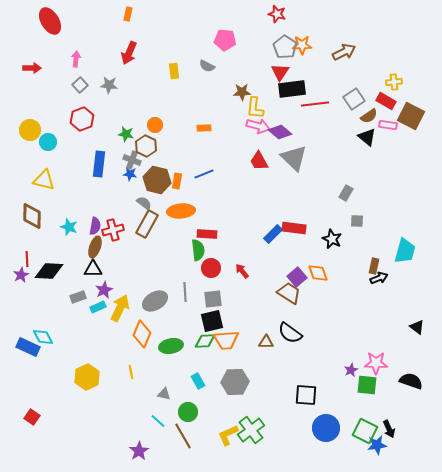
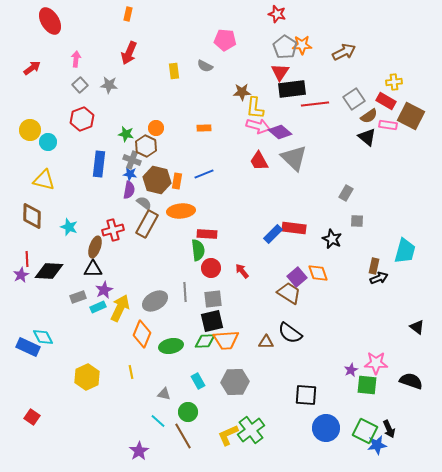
gray semicircle at (207, 66): moved 2 px left
red arrow at (32, 68): rotated 36 degrees counterclockwise
orange circle at (155, 125): moved 1 px right, 3 px down
purple semicircle at (95, 226): moved 34 px right, 36 px up
